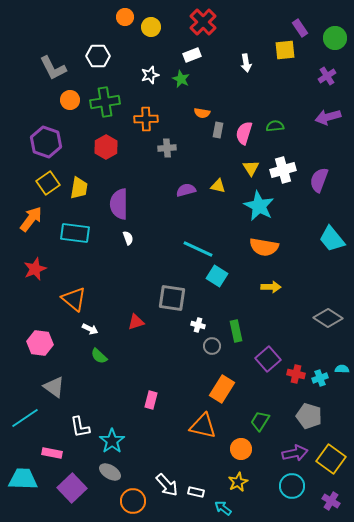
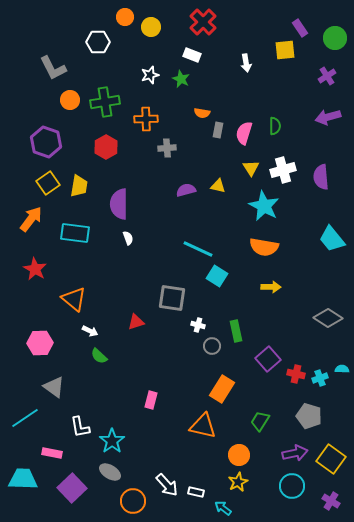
white rectangle at (192, 55): rotated 42 degrees clockwise
white hexagon at (98, 56): moved 14 px up
green semicircle at (275, 126): rotated 96 degrees clockwise
purple semicircle at (319, 180): moved 2 px right, 3 px up; rotated 25 degrees counterclockwise
yellow trapezoid at (79, 188): moved 2 px up
cyan star at (259, 206): moved 5 px right
red star at (35, 269): rotated 20 degrees counterclockwise
white arrow at (90, 329): moved 2 px down
pink hexagon at (40, 343): rotated 10 degrees counterclockwise
orange circle at (241, 449): moved 2 px left, 6 px down
